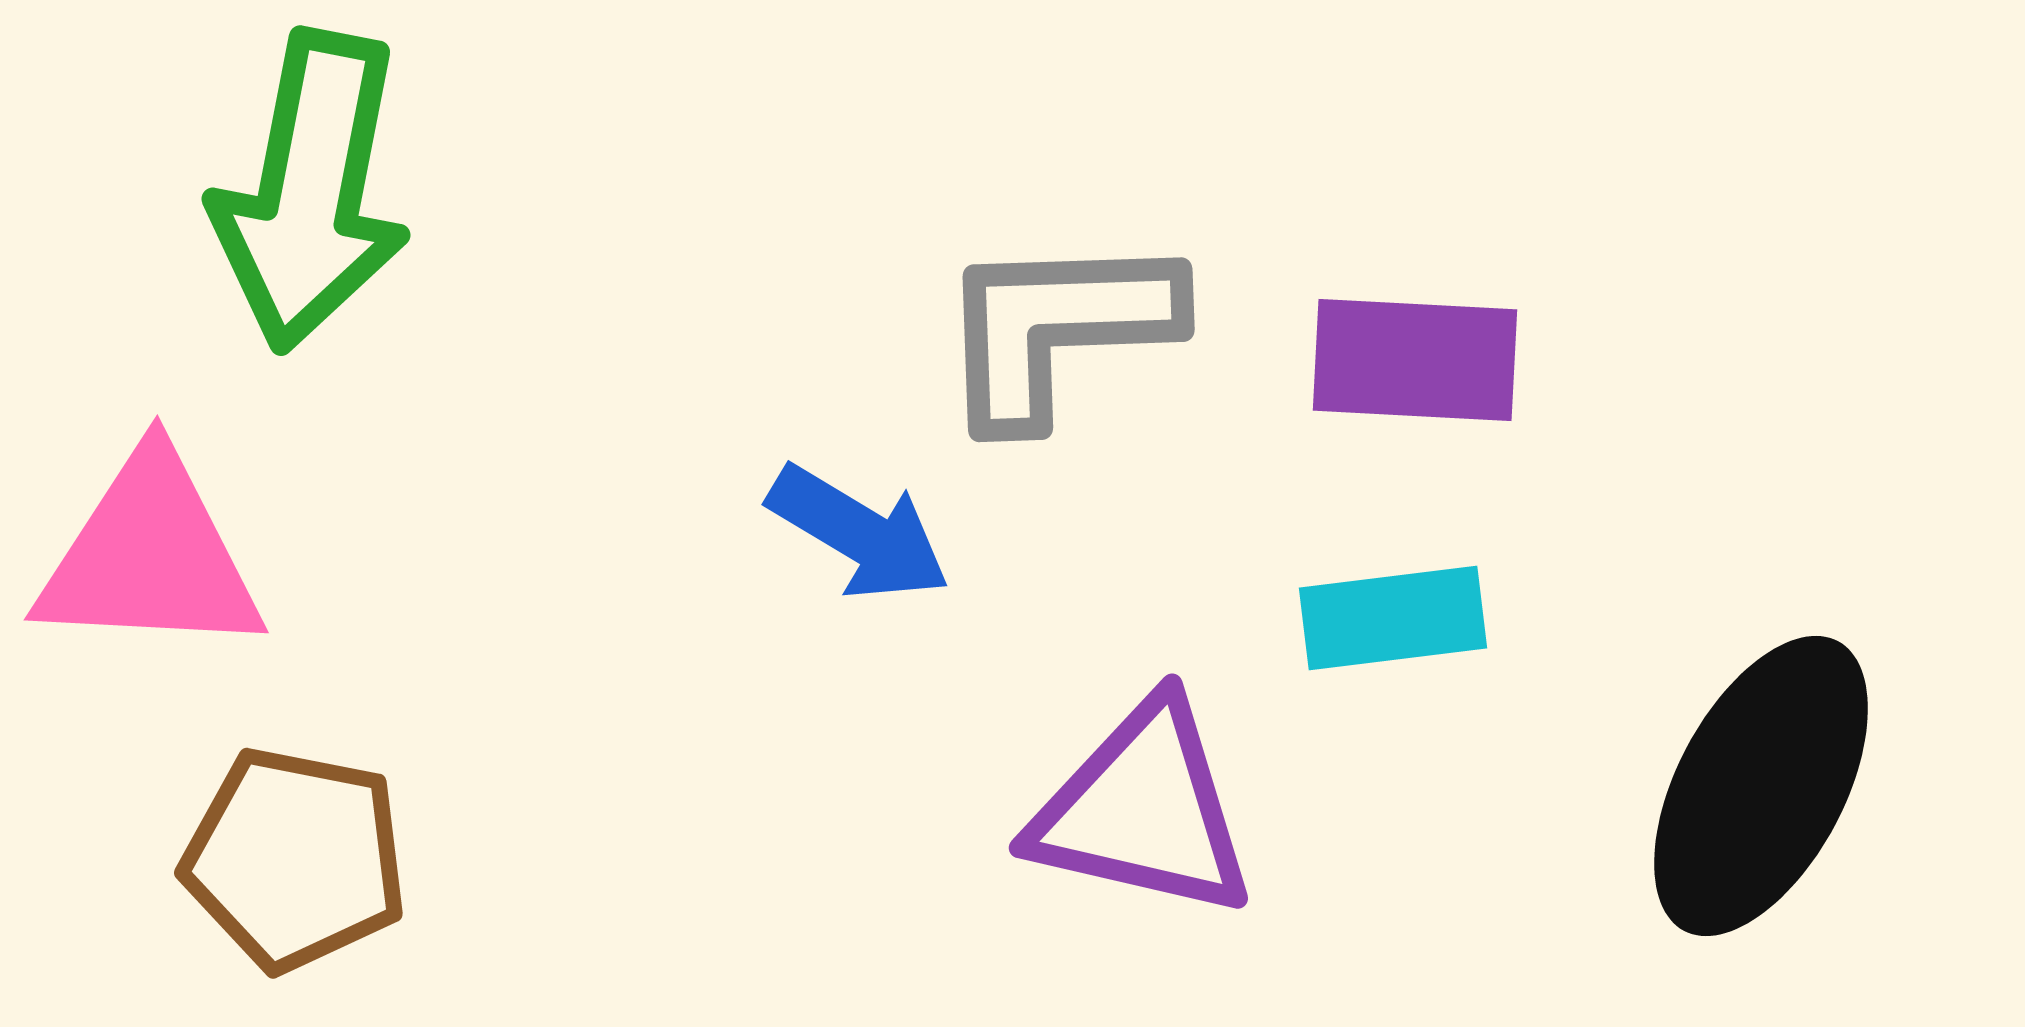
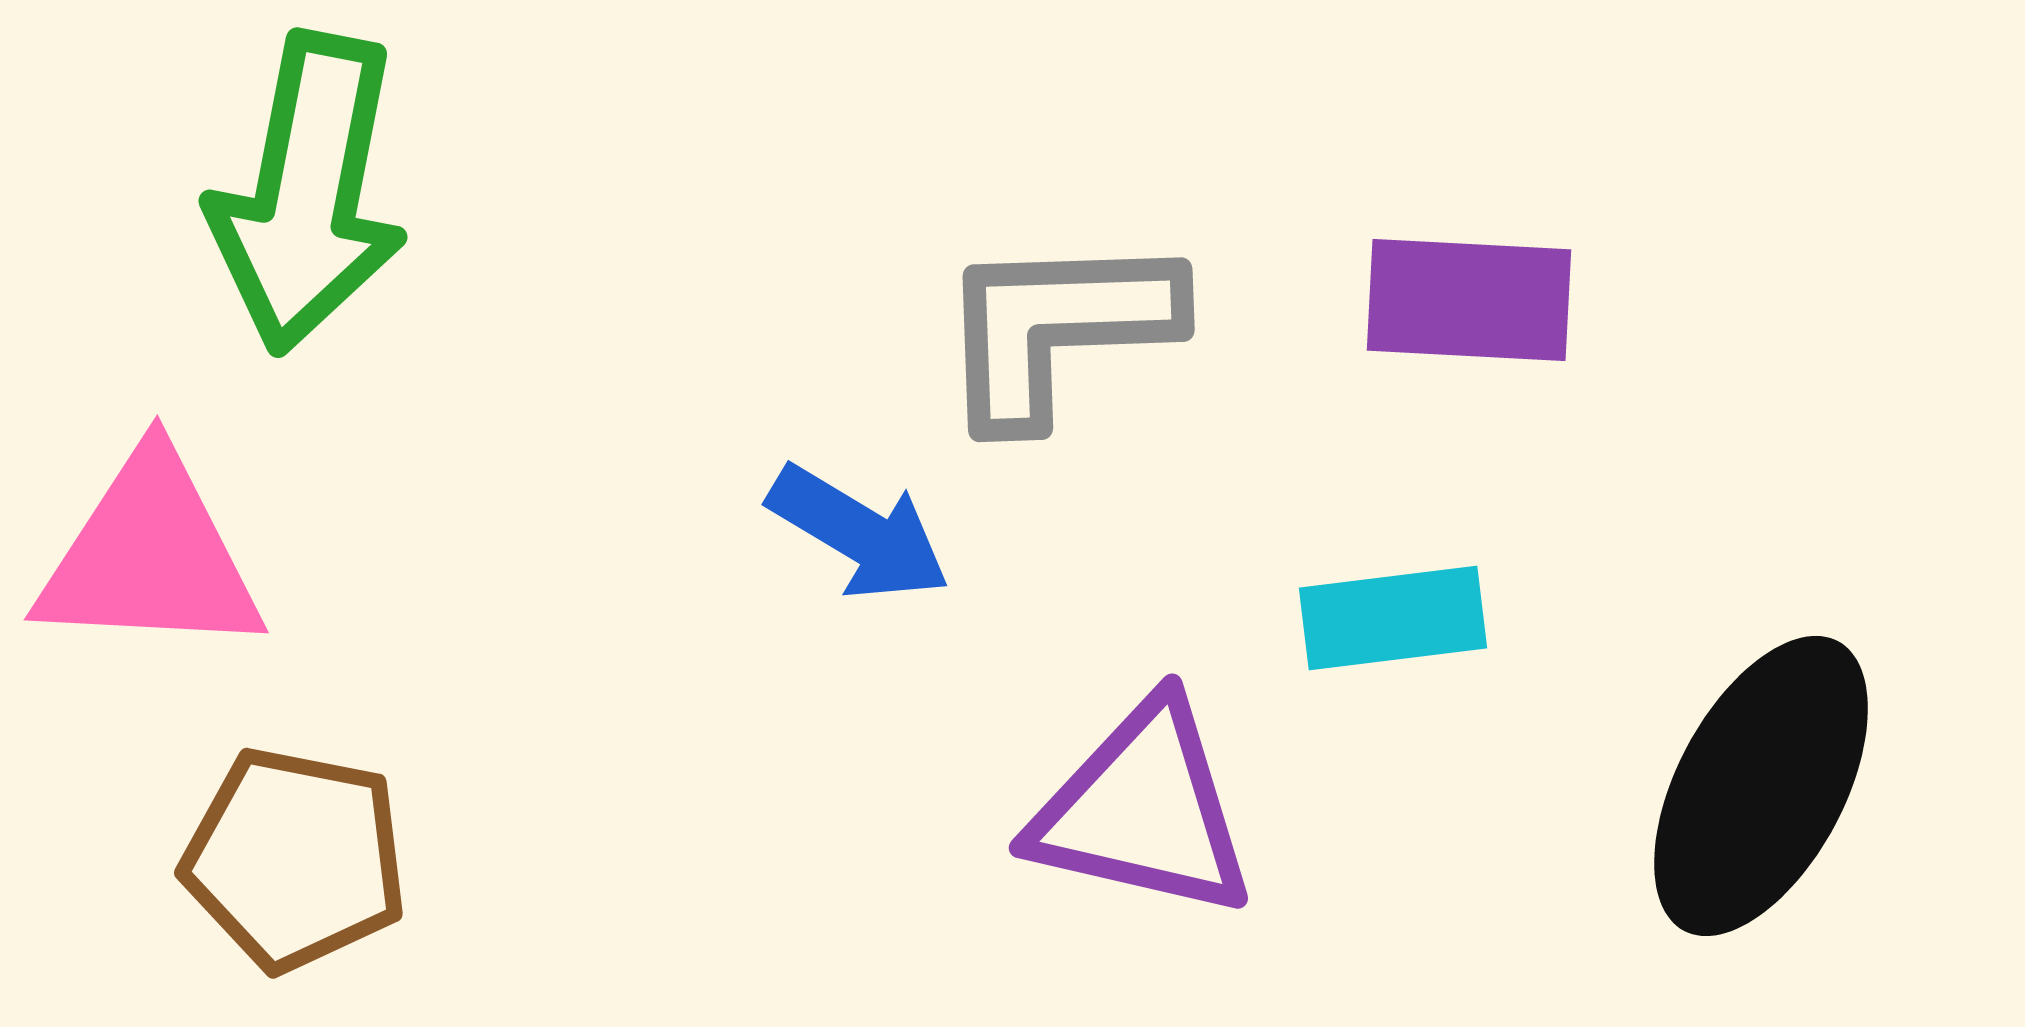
green arrow: moved 3 px left, 2 px down
purple rectangle: moved 54 px right, 60 px up
